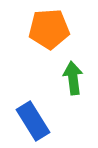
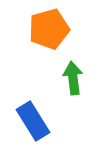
orange pentagon: rotated 12 degrees counterclockwise
